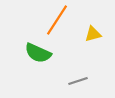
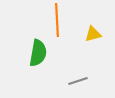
orange line: rotated 36 degrees counterclockwise
green semicircle: rotated 104 degrees counterclockwise
